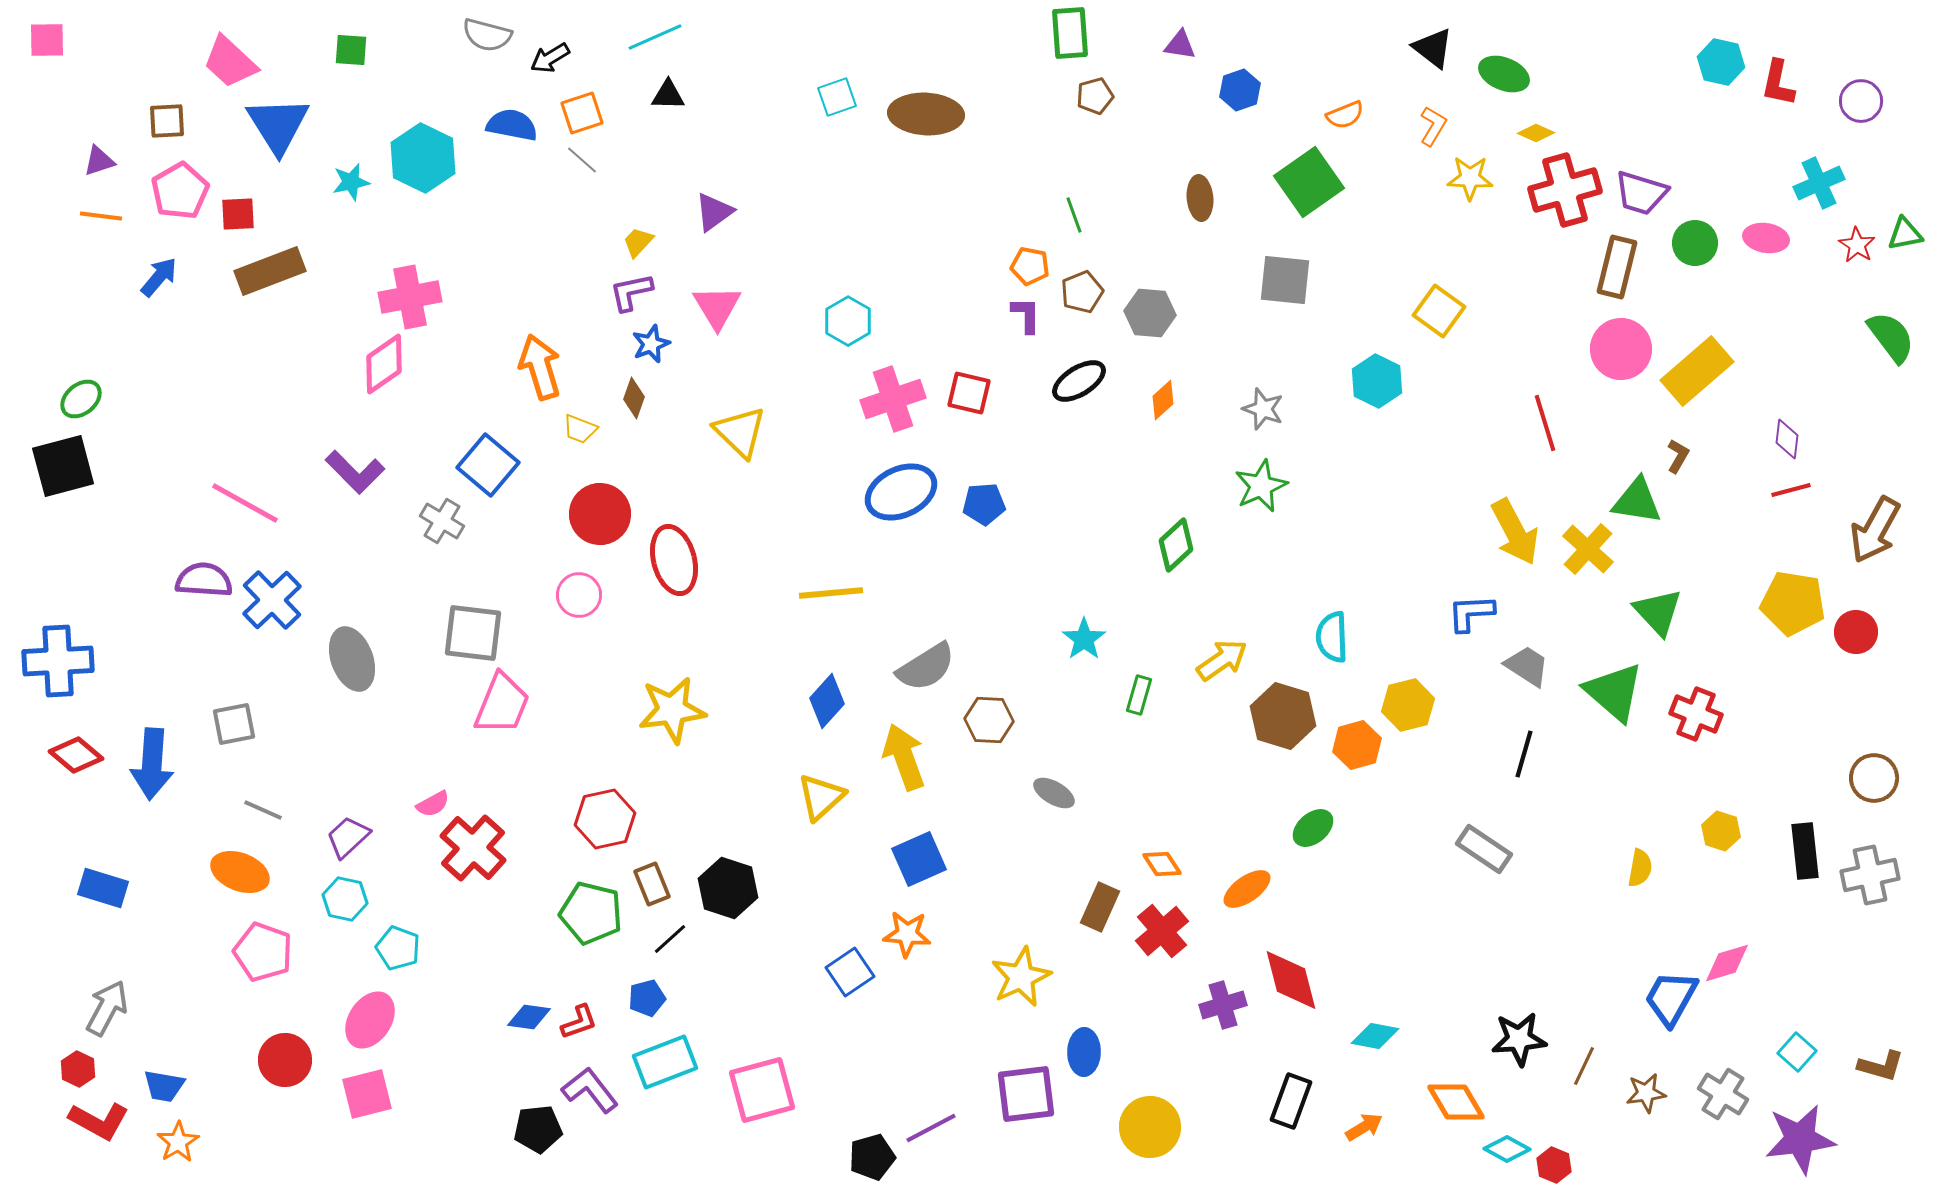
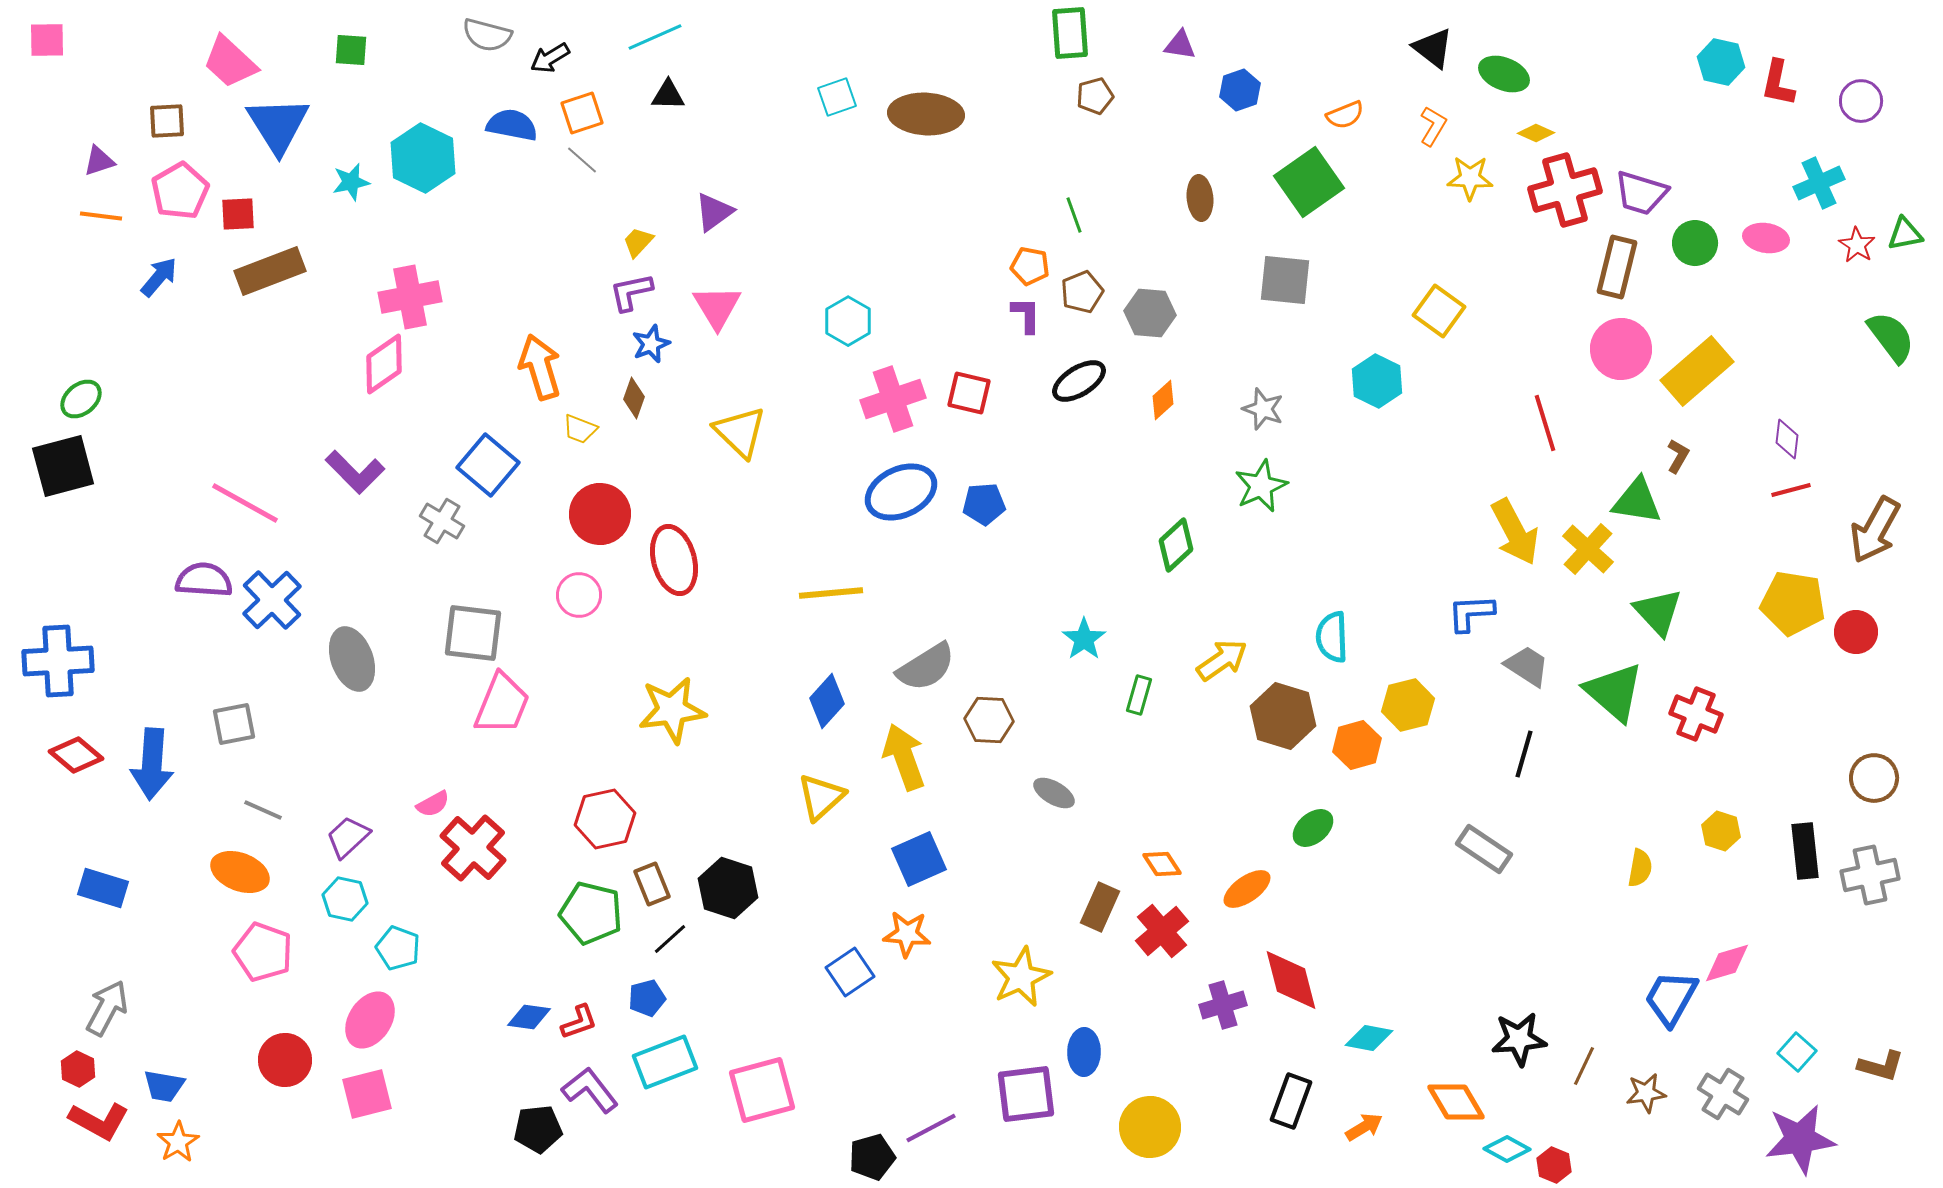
cyan diamond at (1375, 1036): moved 6 px left, 2 px down
